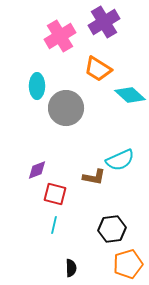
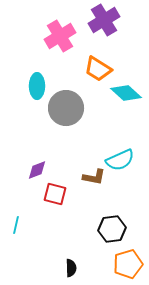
purple cross: moved 2 px up
cyan diamond: moved 4 px left, 2 px up
cyan line: moved 38 px left
